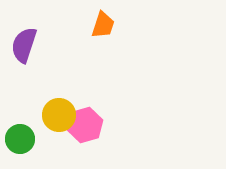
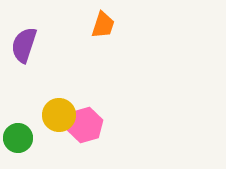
green circle: moved 2 px left, 1 px up
